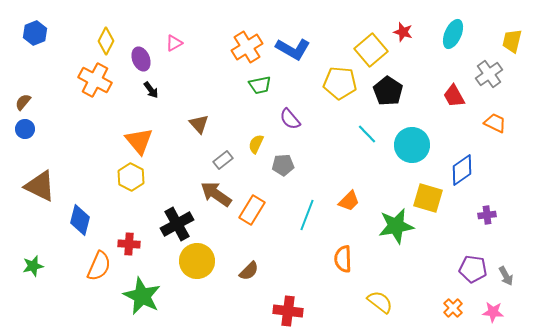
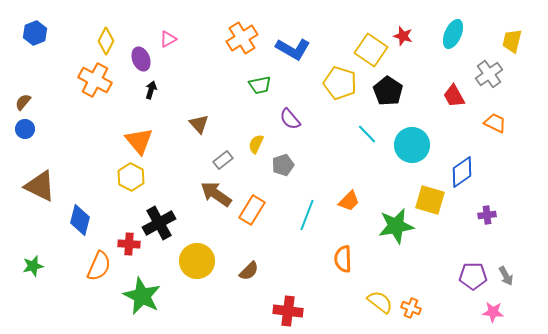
red star at (403, 32): moved 4 px down
pink triangle at (174, 43): moved 6 px left, 4 px up
orange cross at (247, 47): moved 5 px left, 9 px up
yellow square at (371, 50): rotated 16 degrees counterclockwise
yellow pentagon at (340, 83): rotated 12 degrees clockwise
black arrow at (151, 90): rotated 126 degrees counterclockwise
gray pentagon at (283, 165): rotated 15 degrees counterclockwise
blue diamond at (462, 170): moved 2 px down
yellow square at (428, 198): moved 2 px right, 2 px down
black cross at (177, 224): moved 18 px left, 1 px up
purple pentagon at (473, 269): moved 7 px down; rotated 8 degrees counterclockwise
orange cross at (453, 308): moved 42 px left; rotated 24 degrees counterclockwise
